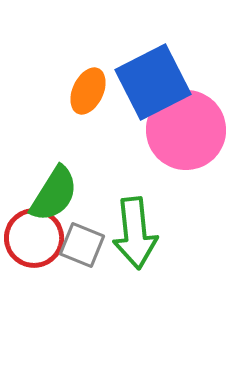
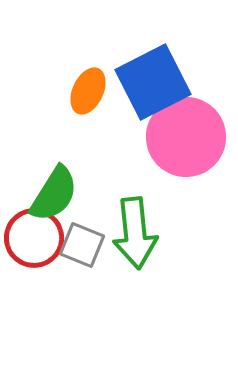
pink circle: moved 7 px down
